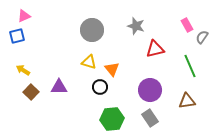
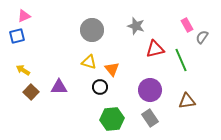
green line: moved 9 px left, 6 px up
